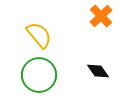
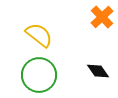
orange cross: moved 1 px right, 1 px down
yellow semicircle: rotated 12 degrees counterclockwise
